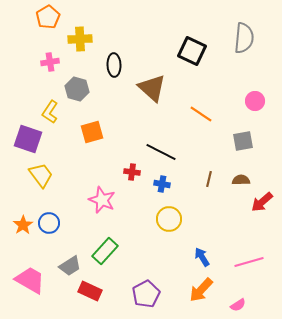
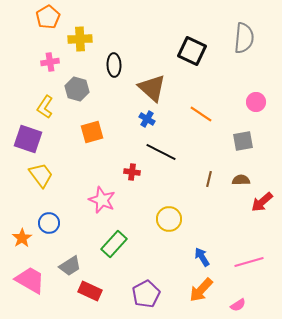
pink circle: moved 1 px right, 1 px down
yellow L-shape: moved 5 px left, 5 px up
blue cross: moved 15 px left, 65 px up; rotated 21 degrees clockwise
orange star: moved 1 px left, 13 px down
green rectangle: moved 9 px right, 7 px up
